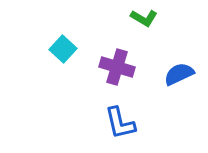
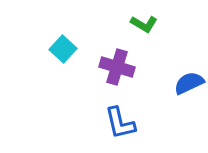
green L-shape: moved 6 px down
blue semicircle: moved 10 px right, 9 px down
